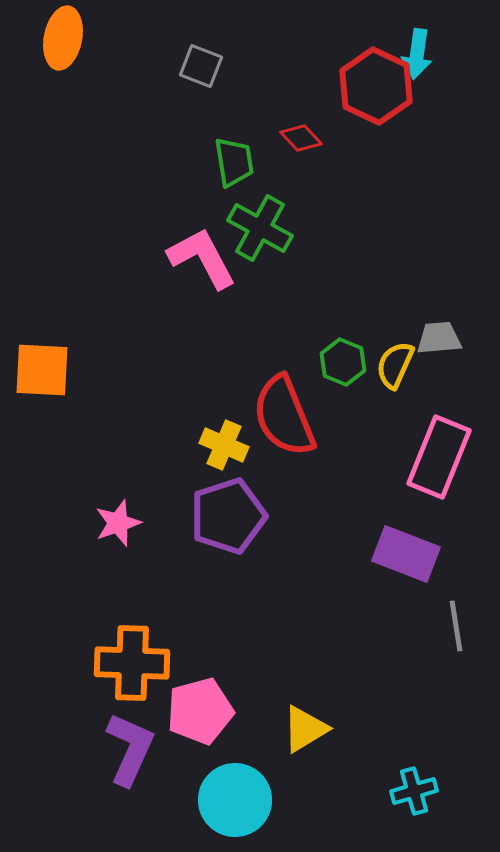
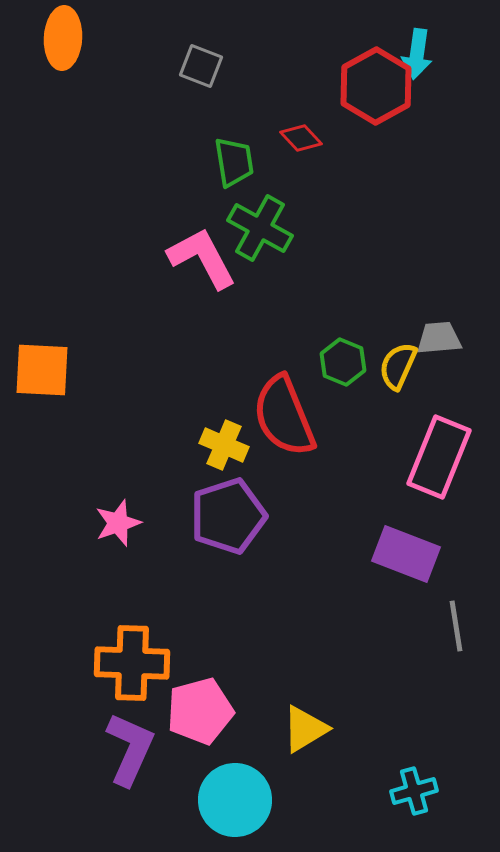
orange ellipse: rotated 8 degrees counterclockwise
red hexagon: rotated 6 degrees clockwise
yellow semicircle: moved 3 px right, 1 px down
